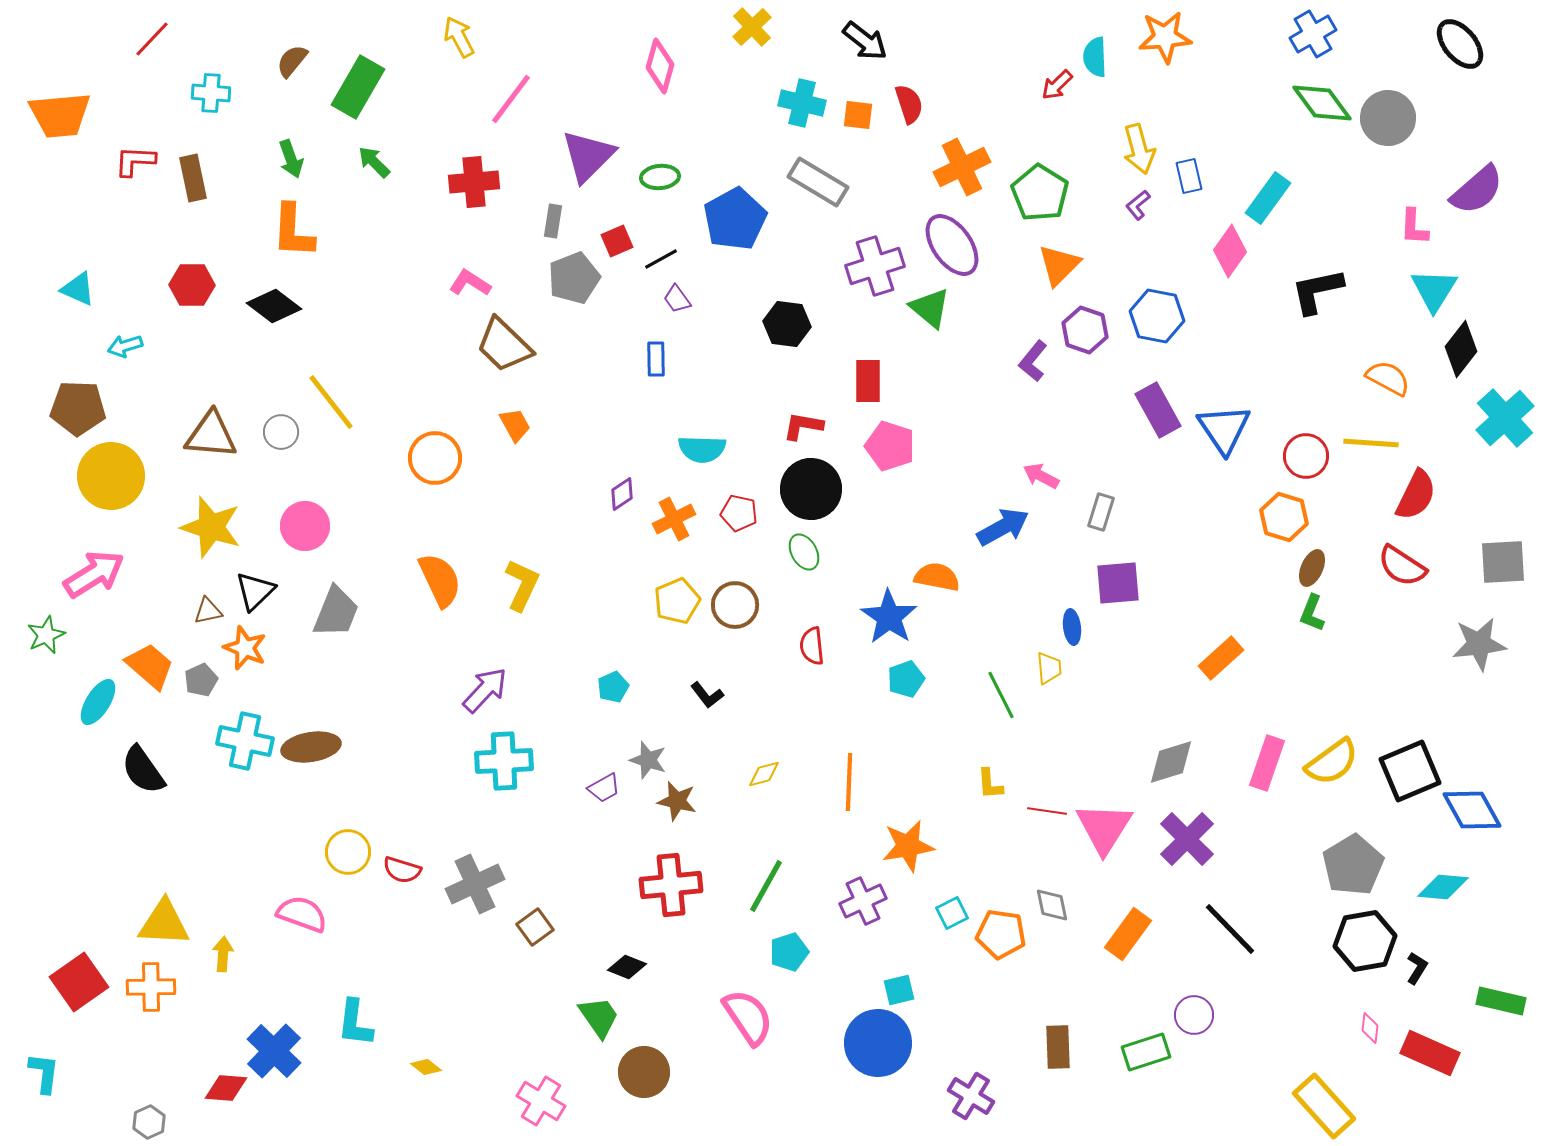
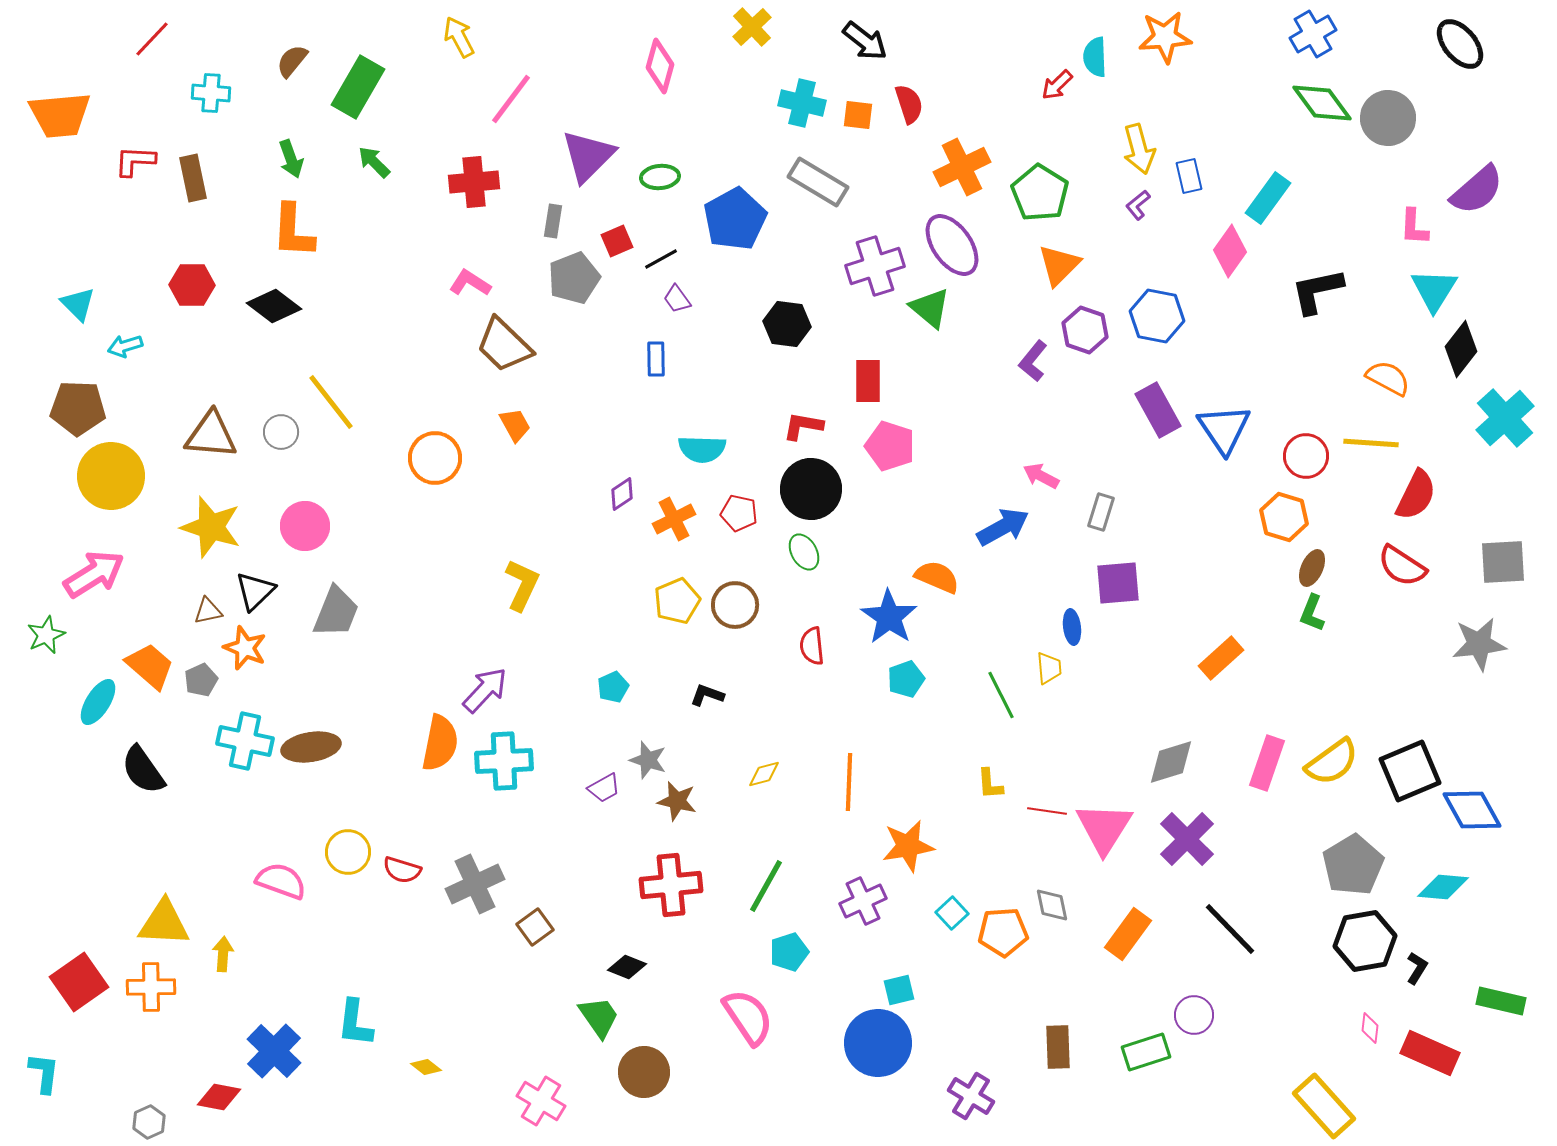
cyan triangle at (78, 289): moved 15 px down; rotated 21 degrees clockwise
orange semicircle at (937, 577): rotated 12 degrees clockwise
orange semicircle at (440, 580): moved 163 px down; rotated 36 degrees clockwise
black L-shape at (707, 695): rotated 148 degrees clockwise
cyan square at (952, 913): rotated 16 degrees counterclockwise
pink semicircle at (302, 914): moved 21 px left, 33 px up
orange pentagon at (1001, 934): moved 2 px right, 2 px up; rotated 12 degrees counterclockwise
red diamond at (226, 1088): moved 7 px left, 9 px down; rotated 6 degrees clockwise
